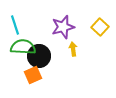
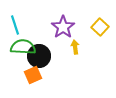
purple star: rotated 20 degrees counterclockwise
yellow arrow: moved 2 px right, 2 px up
